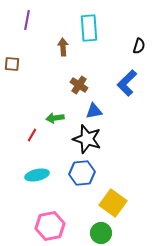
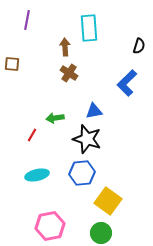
brown arrow: moved 2 px right
brown cross: moved 10 px left, 12 px up
yellow square: moved 5 px left, 2 px up
